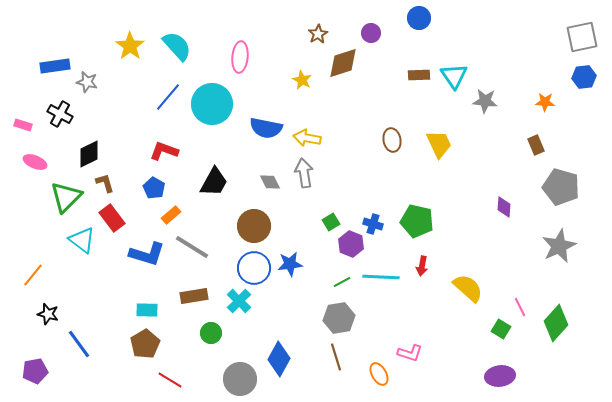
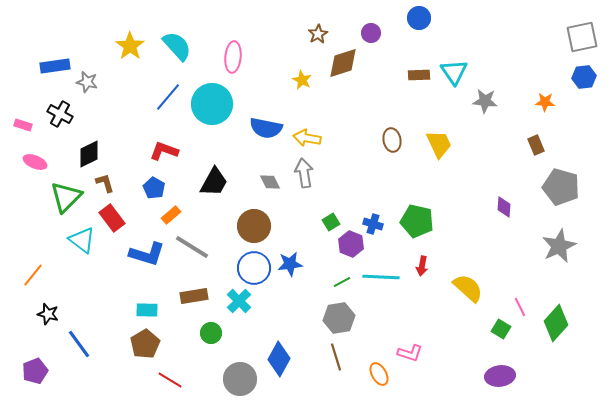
pink ellipse at (240, 57): moved 7 px left
cyan triangle at (454, 76): moved 4 px up
purple pentagon at (35, 371): rotated 10 degrees counterclockwise
